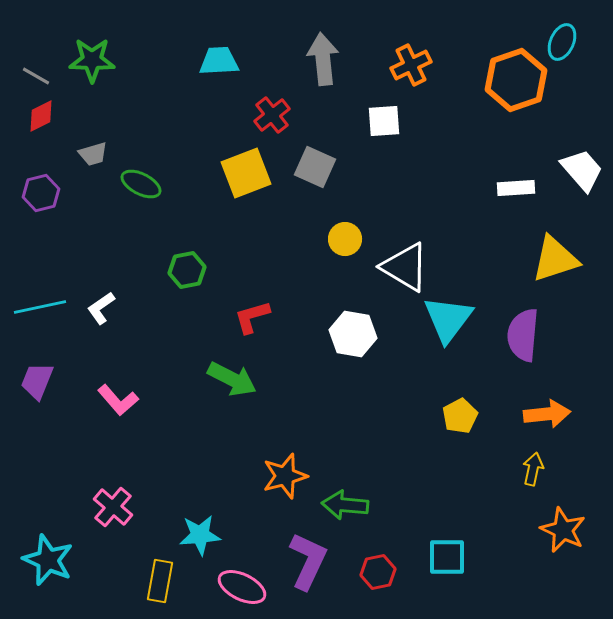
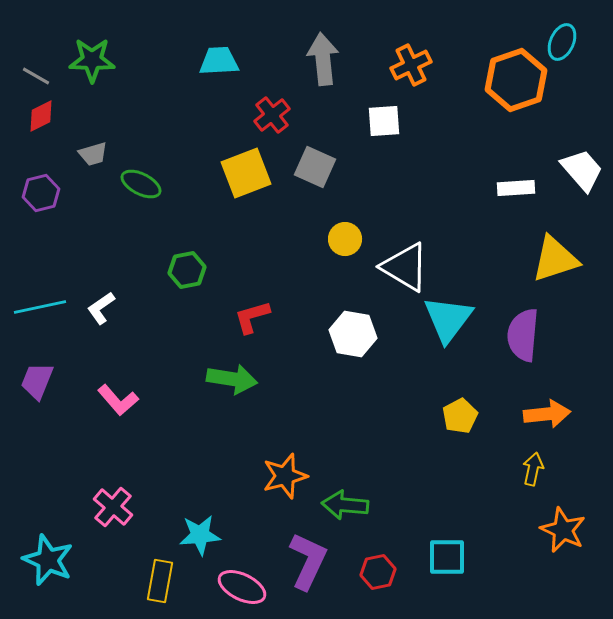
green arrow at (232, 379): rotated 18 degrees counterclockwise
